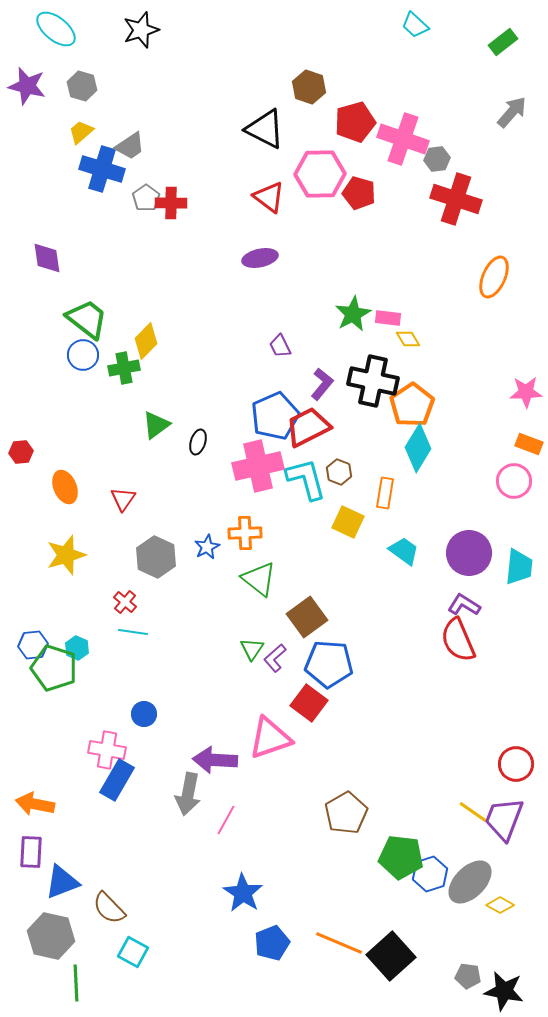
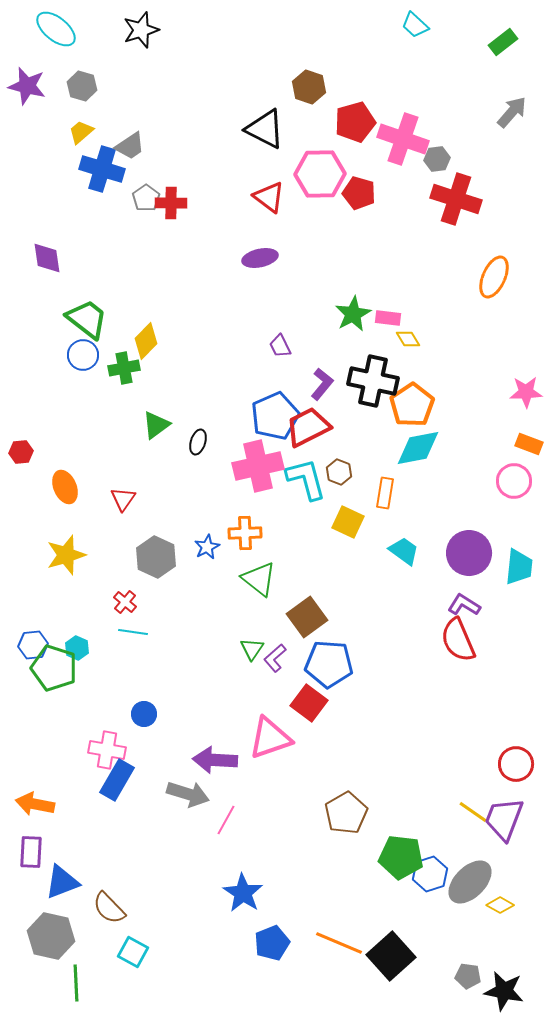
cyan diamond at (418, 448): rotated 48 degrees clockwise
gray arrow at (188, 794): rotated 84 degrees counterclockwise
